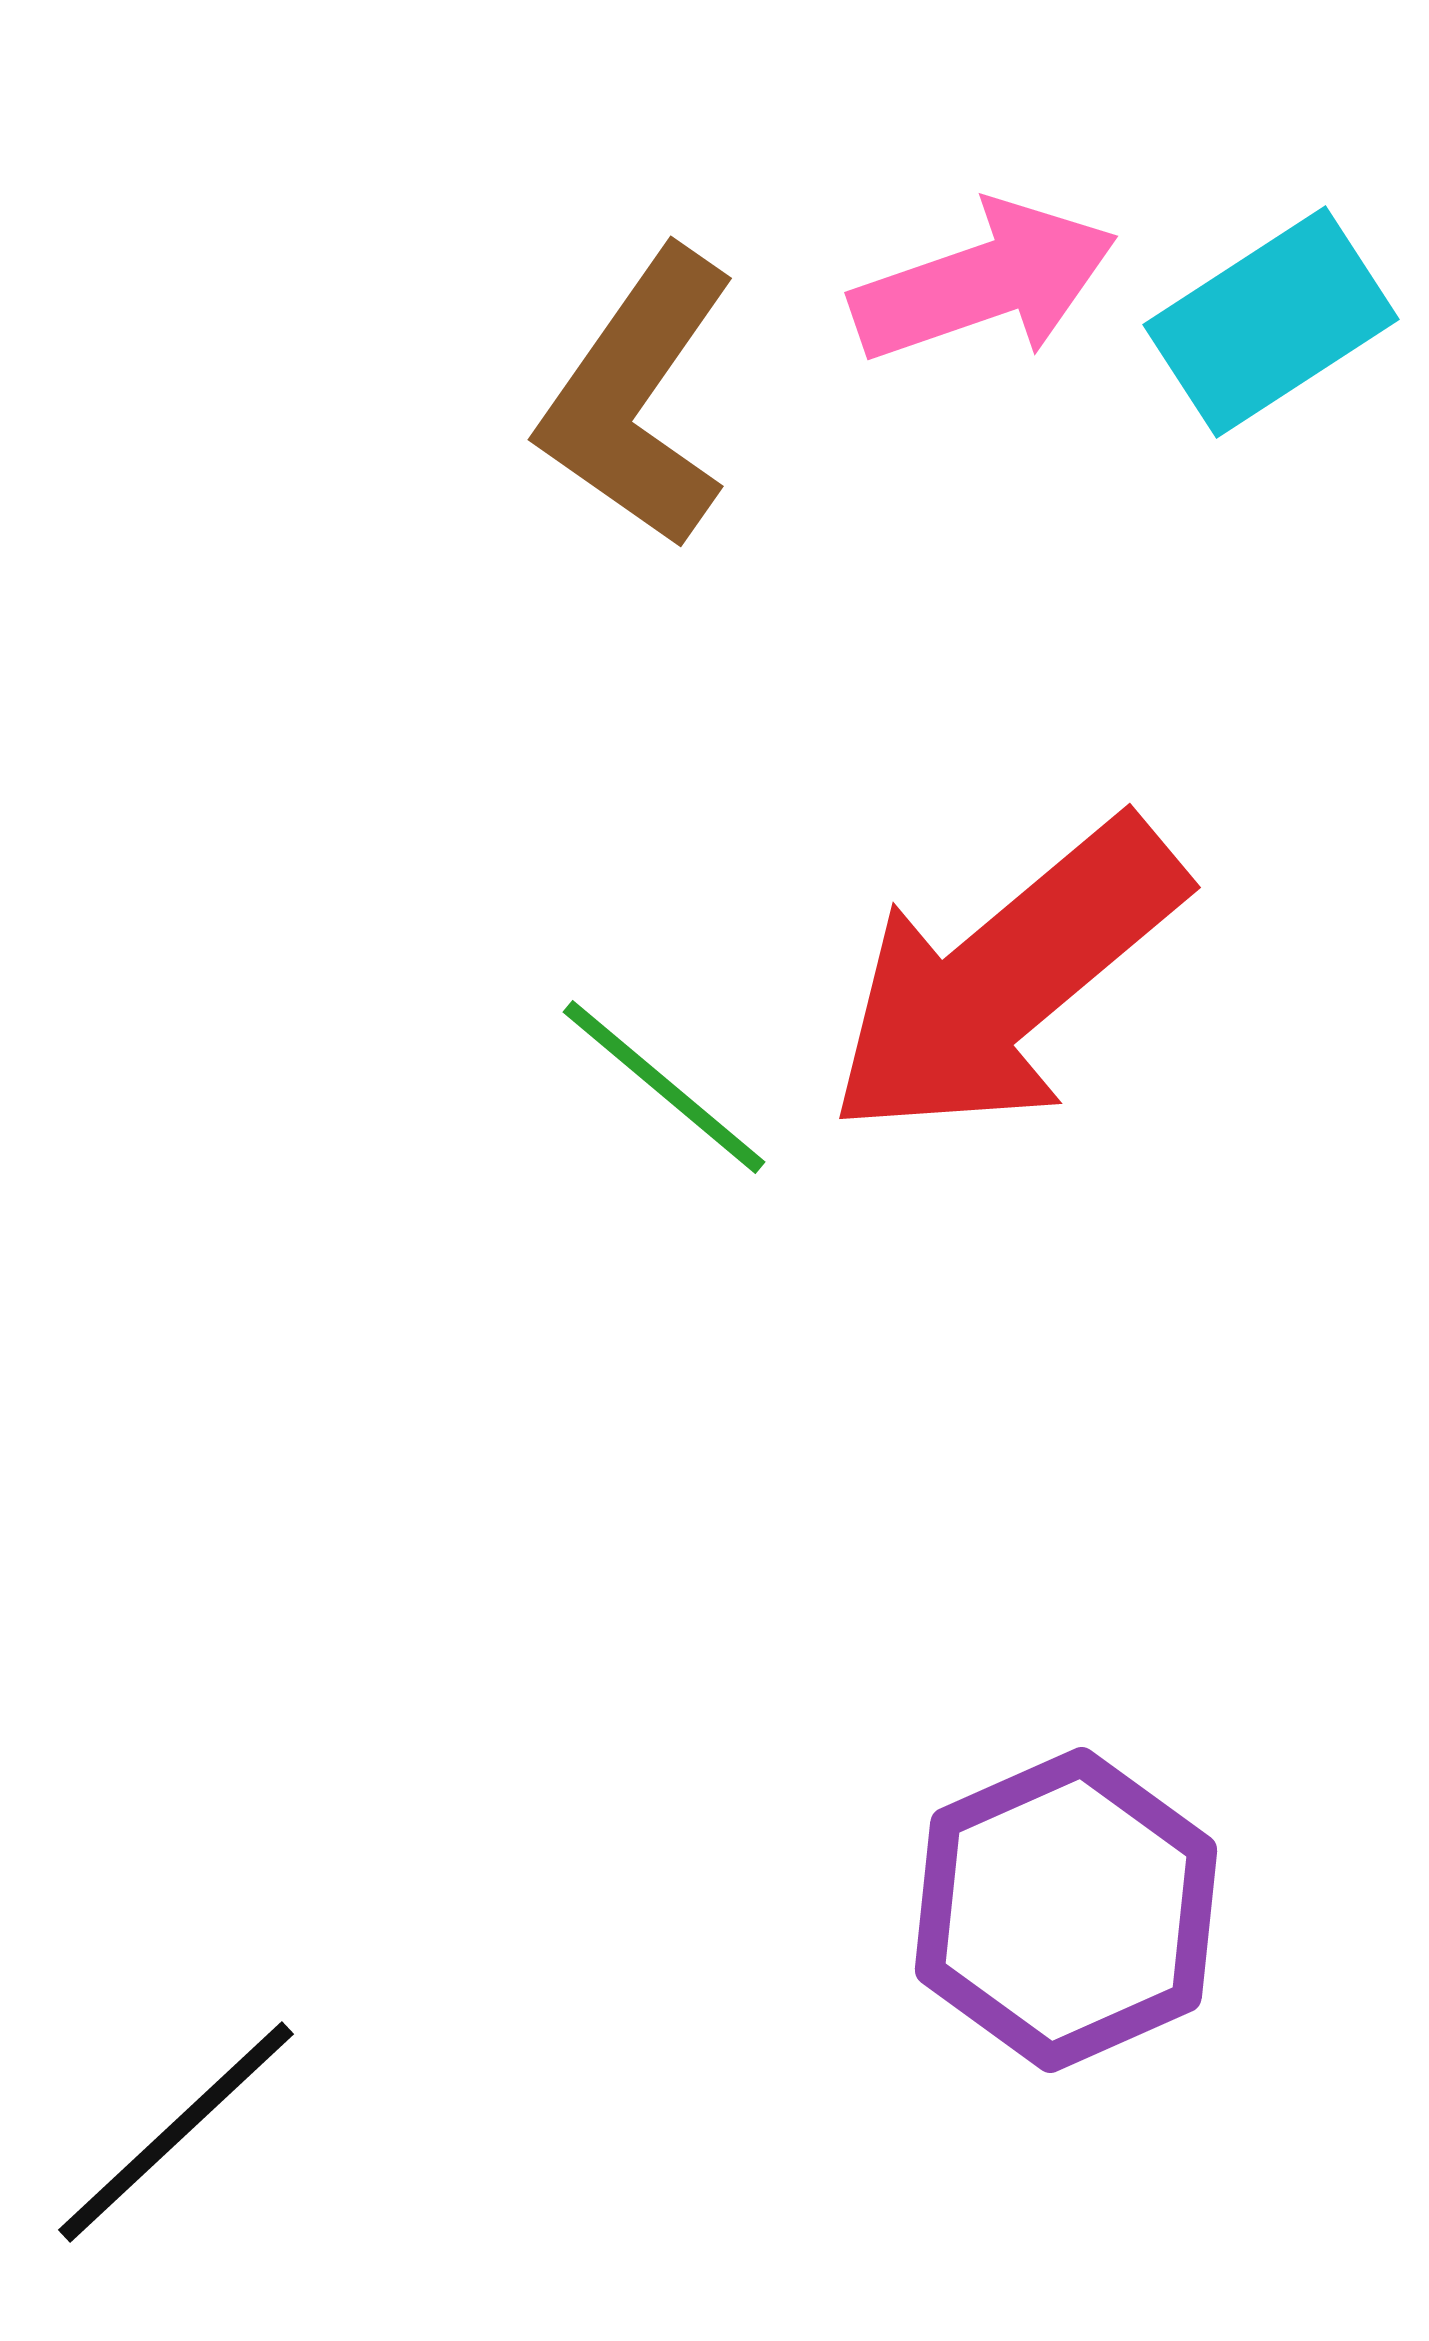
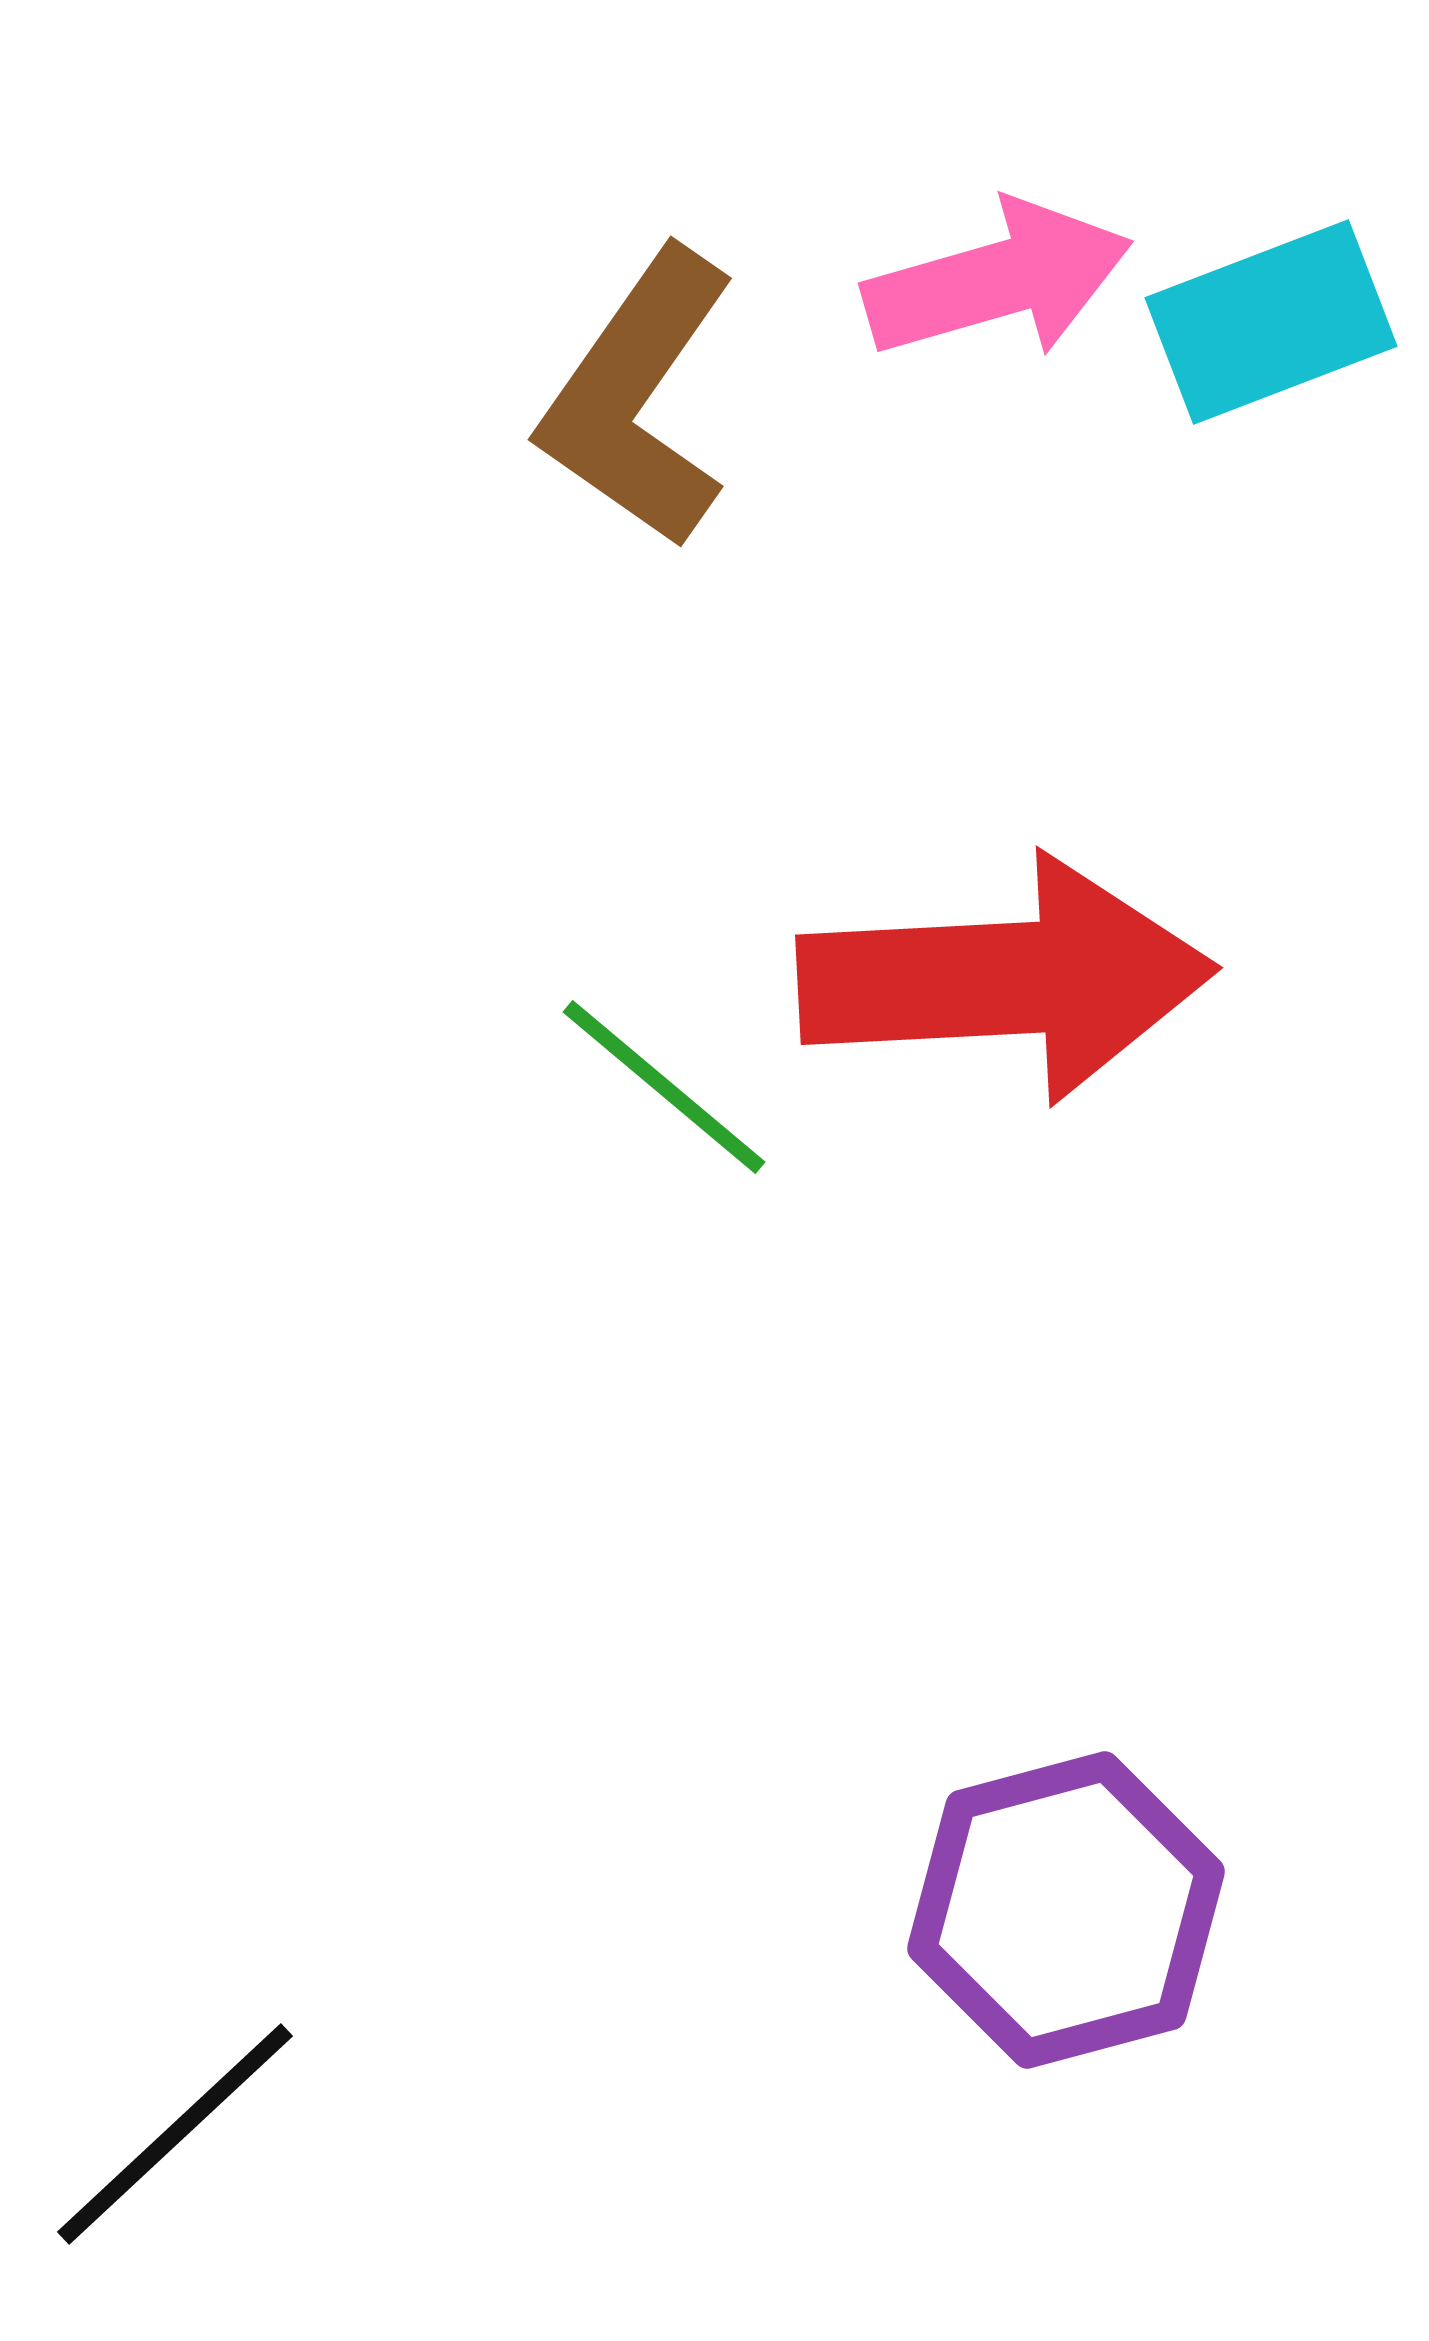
pink arrow: moved 14 px right, 2 px up; rotated 3 degrees clockwise
cyan rectangle: rotated 12 degrees clockwise
red arrow: rotated 143 degrees counterclockwise
purple hexagon: rotated 9 degrees clockwise
black line: moved 1 px left, 2 px down
